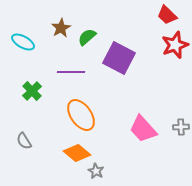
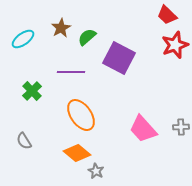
cyan ellipse: moved 3 px up; rotated 65 degrees counterclockwise
